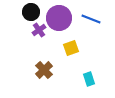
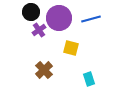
blue line: rotated 36 degrees counterclockwise
yellow square: rotated 35 degrees clockwise
